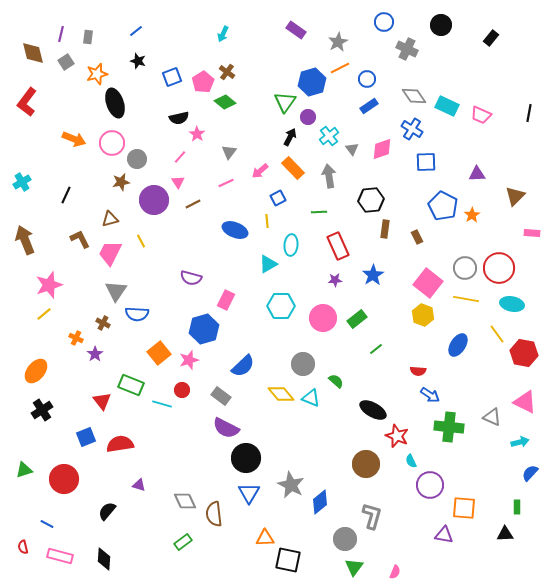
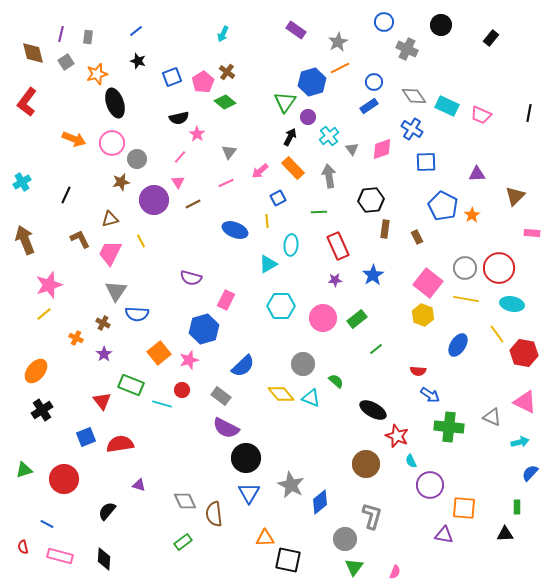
blue circle at (367, 79): moved 7 px right, 3 px down
purple star at (95, 354): moved 9 px right
